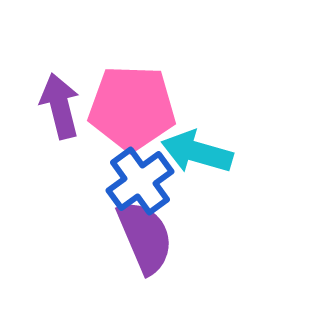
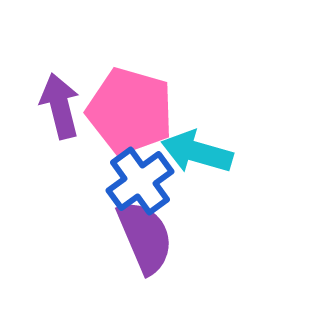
pink pentagon: moved 2 px left, 3 px down; rotated 14 degrees clockwise
